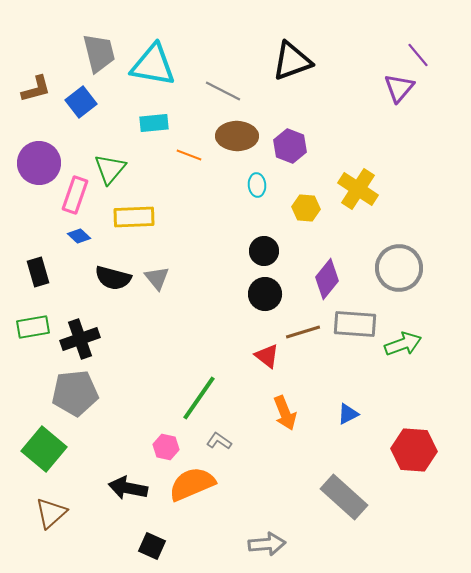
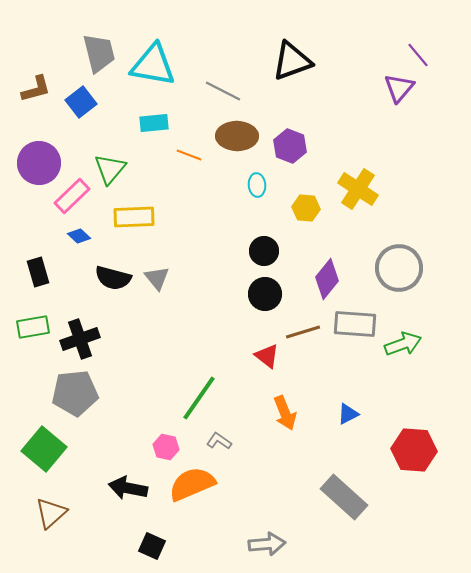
pink rectangle at (75, 195): moved 3 px left, 1 px down; rotated 27 degrees clockwise
